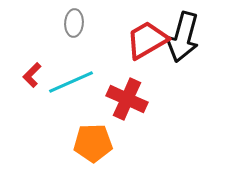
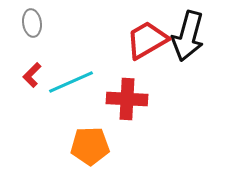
gray ellipse: moved 42 px left; rotated 12 degrees counterclockwise
black arrow: moved 5 px right, 1 px up
red cross: rotated 21 degrees counterclockwise
orange pentagon: moved 3 px left, 3 px down
